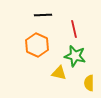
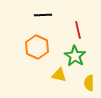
red line: moved 4 px right, 1 px down
orange hexagon: moved 2 px down
green star: rotated 20 degrees clockwise
yellow triangle: moved 2 px down
